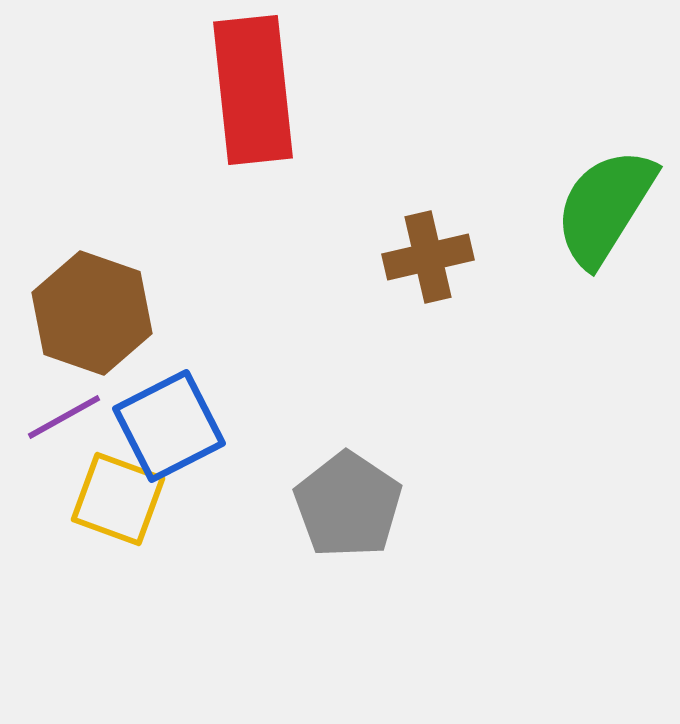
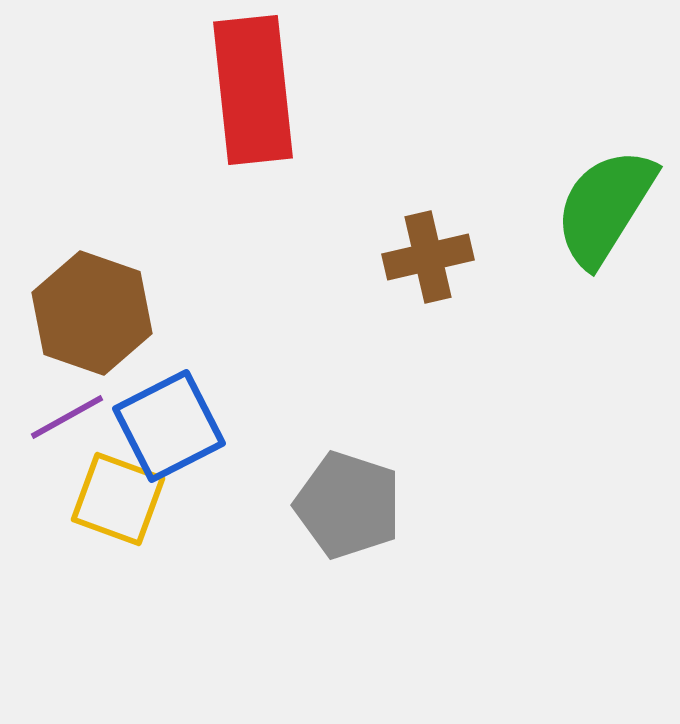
purple line: moved 3 px right
gray pentagon: rotated 16 degrees counterclockwise
